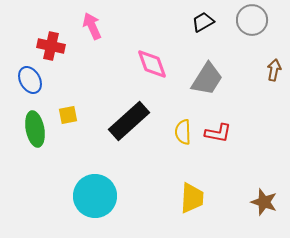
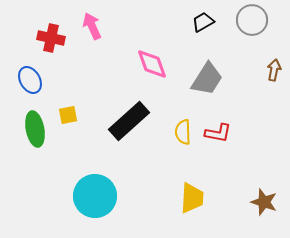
red cross: moved 8 px up
